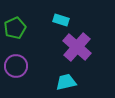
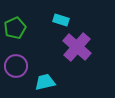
cyan trapezoid: moved 21 px left
